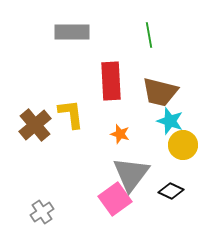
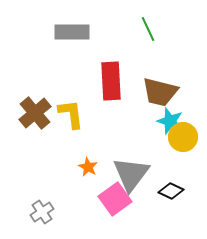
green line: moved 1 px left, 6 px up; rotated 15 degrees counterclockwise
brown cross: moved 12 px up
orange star: moved 32 px left, 33 px down; rotated 12 degrees clockwise
yellow circle: moved 8 px up
